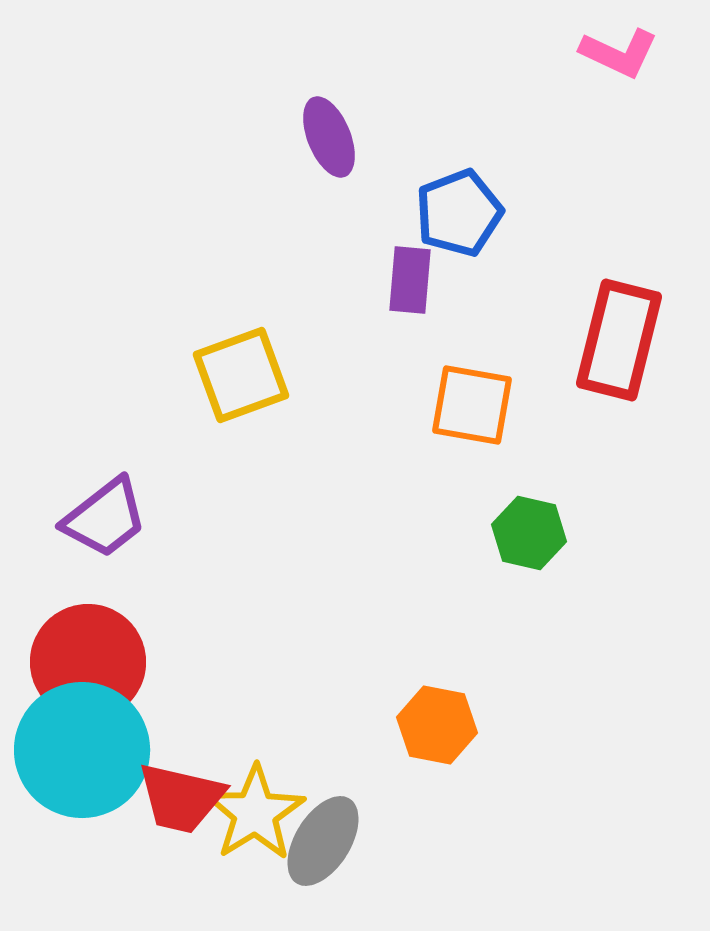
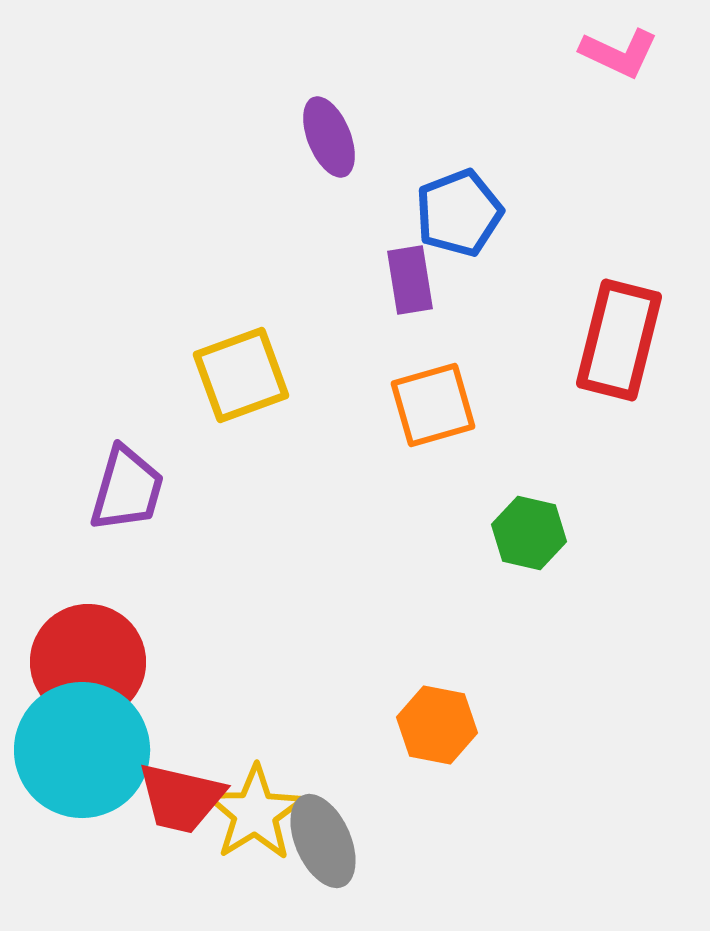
purple rectangle: rotated 14 degrees counterclockwise
orange square: moved 39 px left; rotated 26 degrees counterclockwise
purple trapezoid: moved 22 px right, 29 px up; rotated 36 degrees counterclockwise
gray ellipse: rotated 56 degrees counterclockwise
